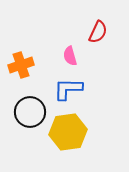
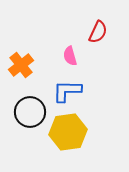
orange cross: rotated 20 degrees counterclockwise
blue L-shape: moved 1 px left, 2 px down
